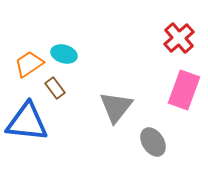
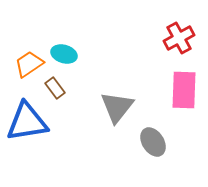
red cross: rotated 12 degrees clockwise
pink rectangle: rotated 18 degrees counterclockwise
gray triangle: moved 1 px right
blue triangle: rotated 15 degrees counterclockwise
